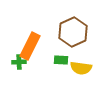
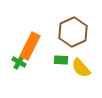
green cross: rotated 32 degrees clockwise
yellow semicircle: rotated 40 degrees clockwise
